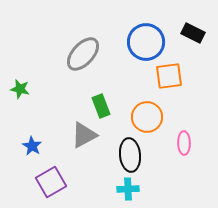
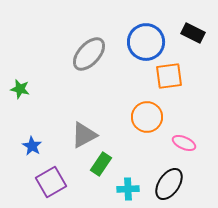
gray ellipse: moved 6 px right
green rectangle: moved 58 px down; rotated 55 degrees clockwise
pink ellipse: rotated 65 degrees counterclockwise
black ellipse: moved 39 px right, 29 px down; rotated 40 degrees clockwise
